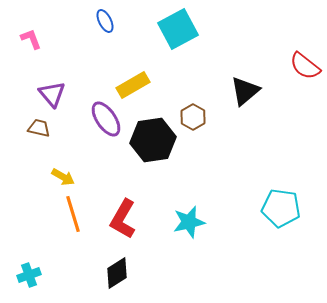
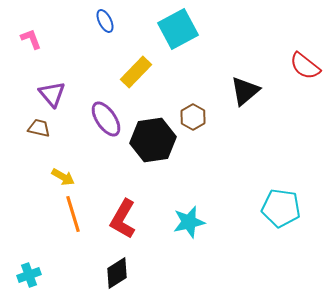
yellow rectangle: moved 3 px right, 13 px up; rotated 16 degrees counterclockwise
